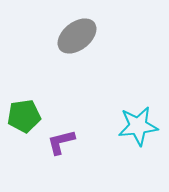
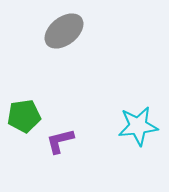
gray ellipse: moved 13 px left, 5 px up
purple L-shape: moved 1 px left, 1 px up
